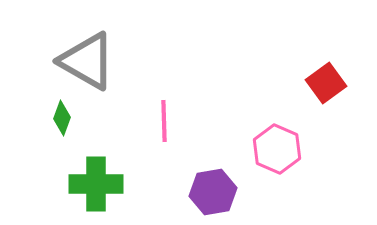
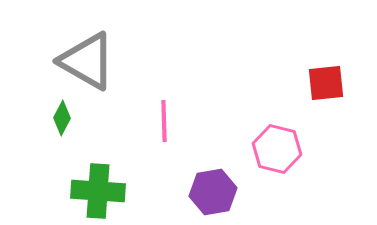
red square: rotated 30 degrees clockwise
green diamond: rotated 8 degrees clockwise
pink hexagon: rotated 9 degrees counterclockwise
green cross: moved 2 px right, 7 px down; rotated 4 degrees clockwise
